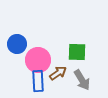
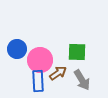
blue circle: moved 5 px down
pink circle: moved 2 px right
